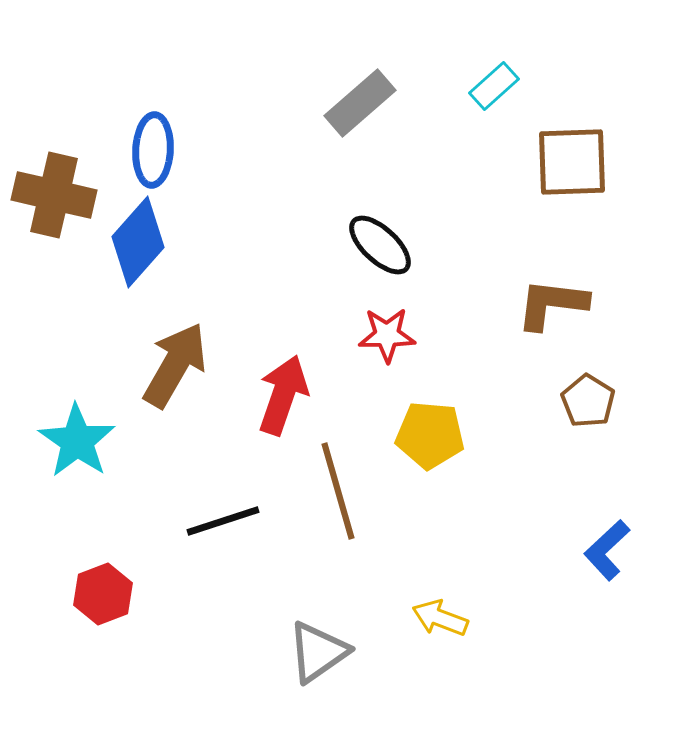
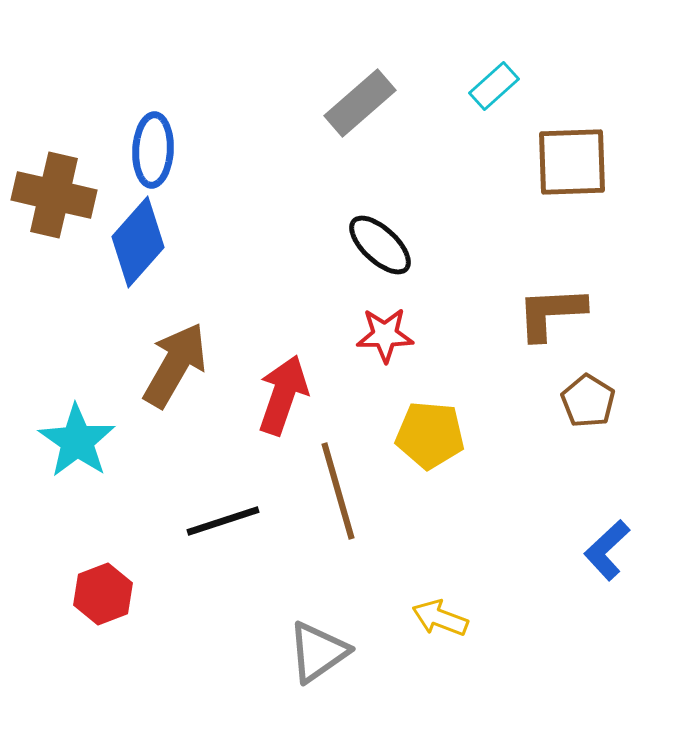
brown L-shape: moved 1 px left, 9 px down; rotated 10 degrees counterclockwise
red star: moved 2 px left
